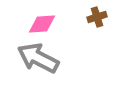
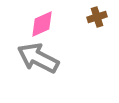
pink diamond: rotated 20 degrees counterclockwise
